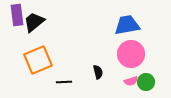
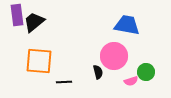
blue trapezoid: rotated 20 degrees clockwise
pink circle: moved 17 px left, 2 px down
orange square: moved 1 px right, 1 px down; rotated 28 degrees clockwise
green circle: moved 10 px up
